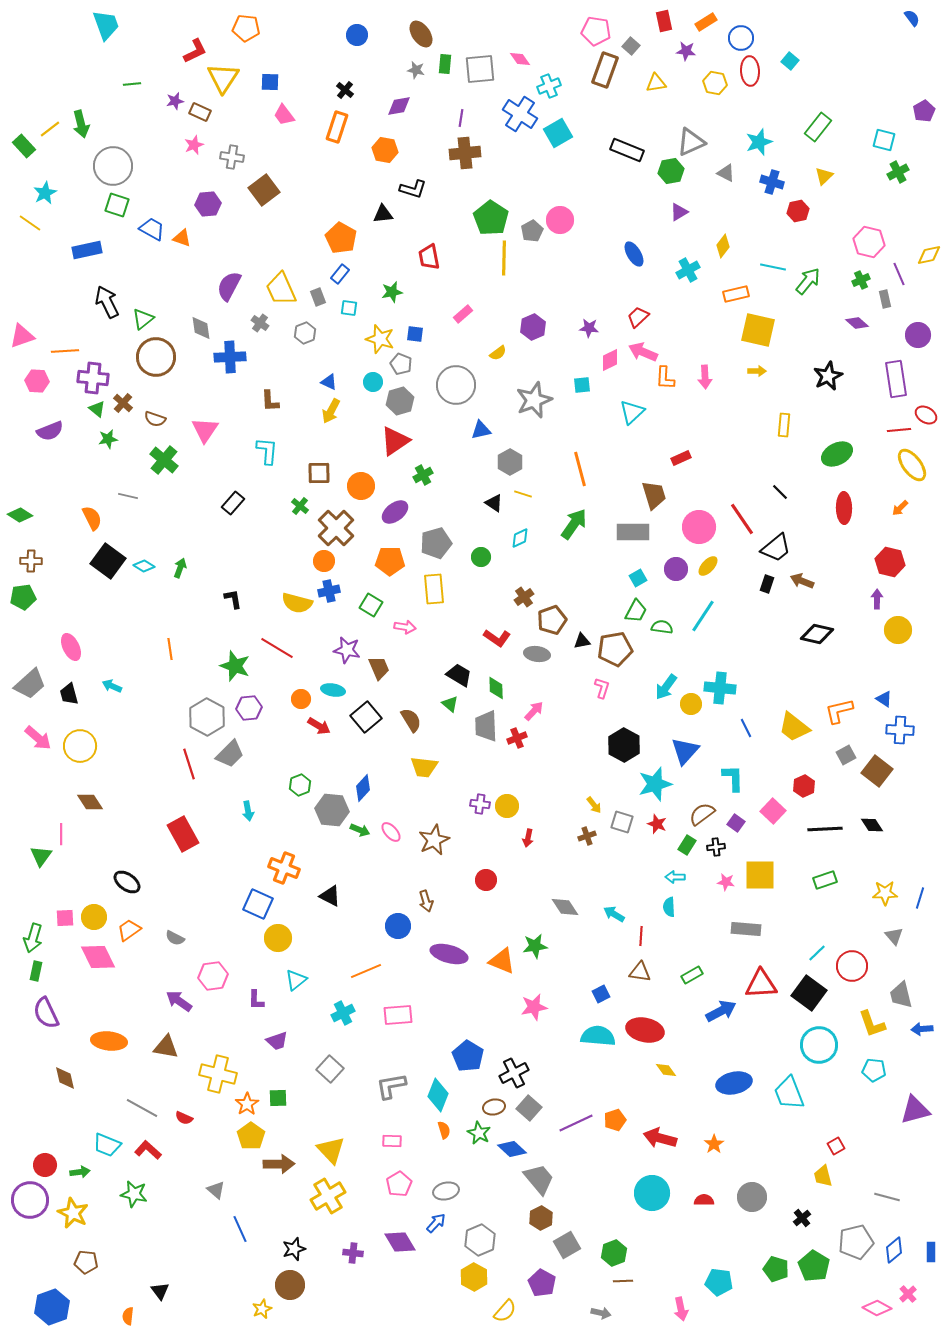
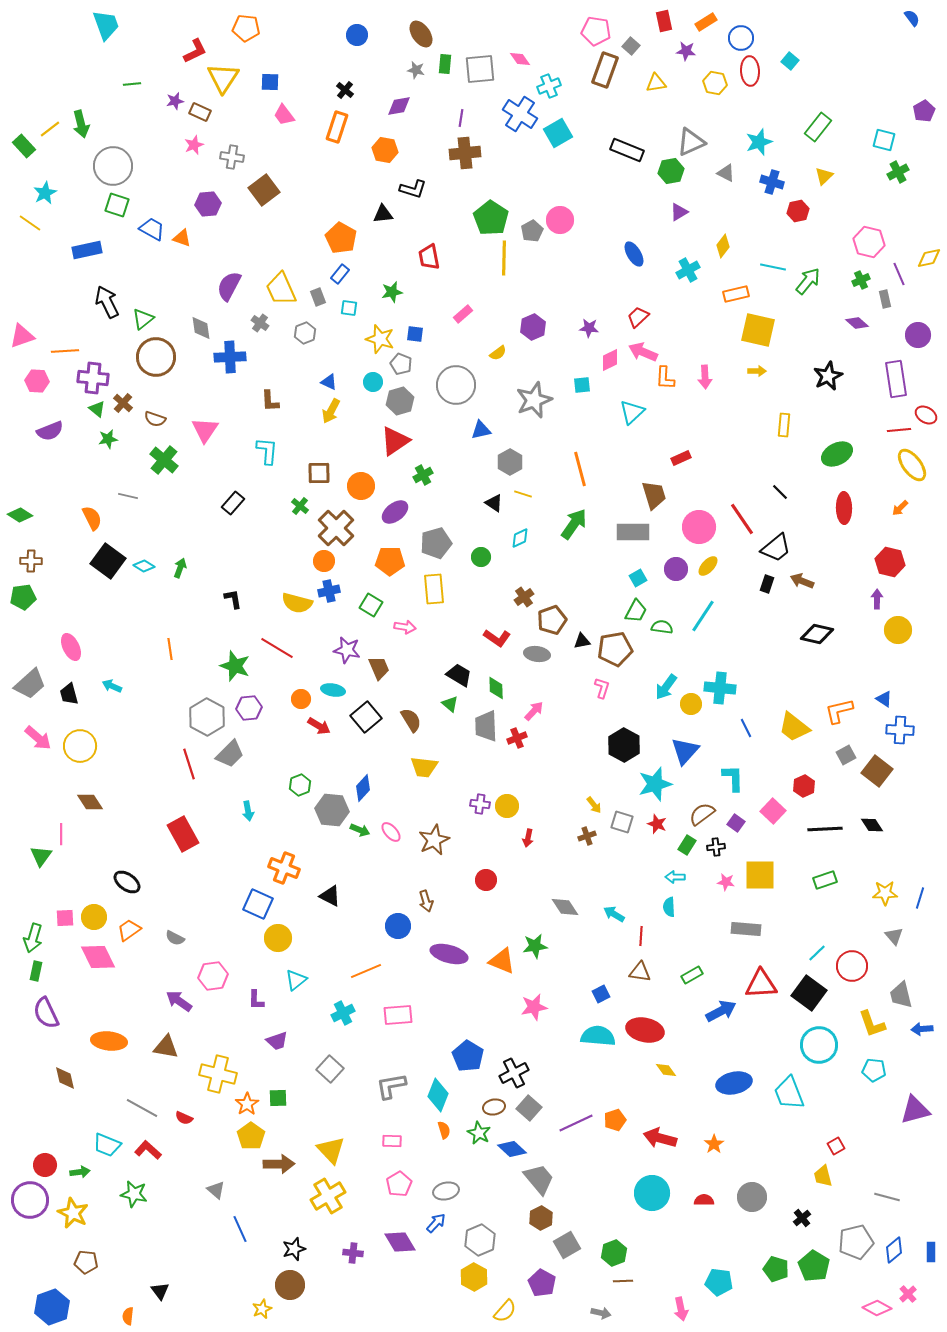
yellow diamond at (929, 255): moved 3 px down
